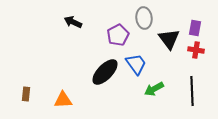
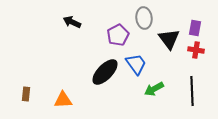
black arrow: moved 1 px left
